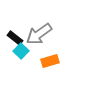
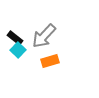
gray arrow: moved 5 px right, 2 px down; rotated 12 degrees counterclockwise
cyan square: moved 3 px left, 1 px up
